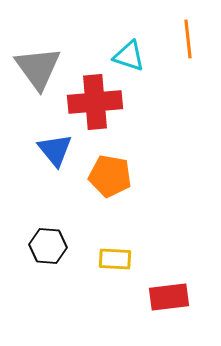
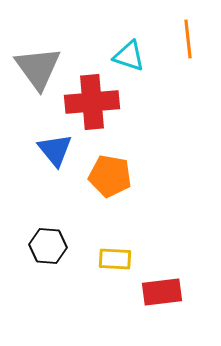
red cross: moved 3 px left
red rectangle: moved 7 px left, 5 px up
